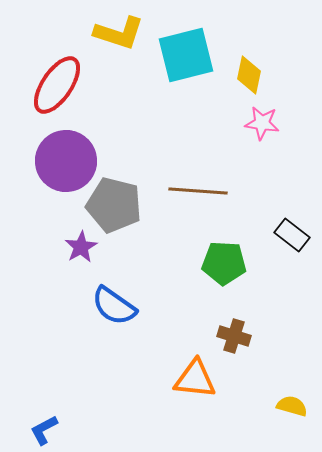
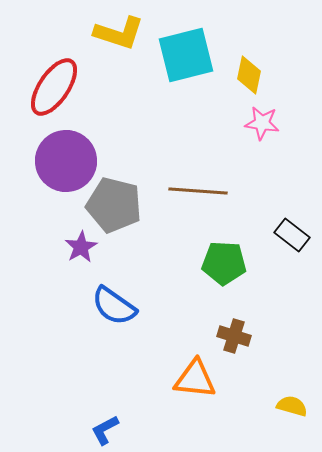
red ellipse: moved 3 px left, 2 px down
blue L-shape: moved 61 px right
